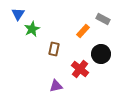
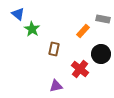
blue triangle: rotated 24 degrees counterclockwise
gray rectangle: rotated 16 degrees counterclockwise
green star: rotated 14 degrees counterclockwise
